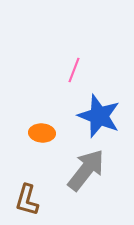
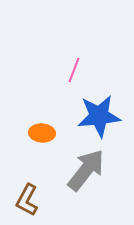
blue star: rotated 27 degrees counterclockwise
brown L-shape: rotated 12 degrees clockwise
